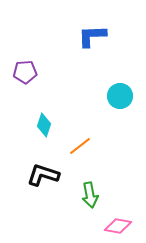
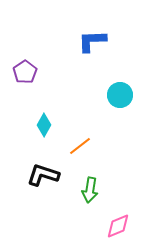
blue L-shape: moved 5 px down
purple pentagon: rotated 30 degrees counterclockwise
cyan circle: moved 1 px up
cyan diamond: rotated 10 degrees clockwise
green arrow: moved 5 px up; rotated 20 degrees clockwise
pink diamond: rotated 32 degrees counterclockwise
